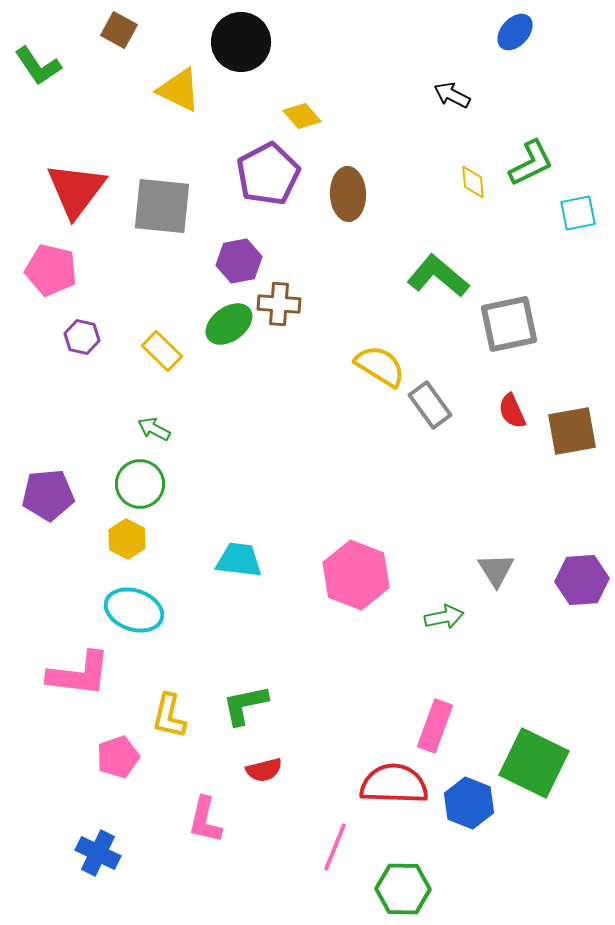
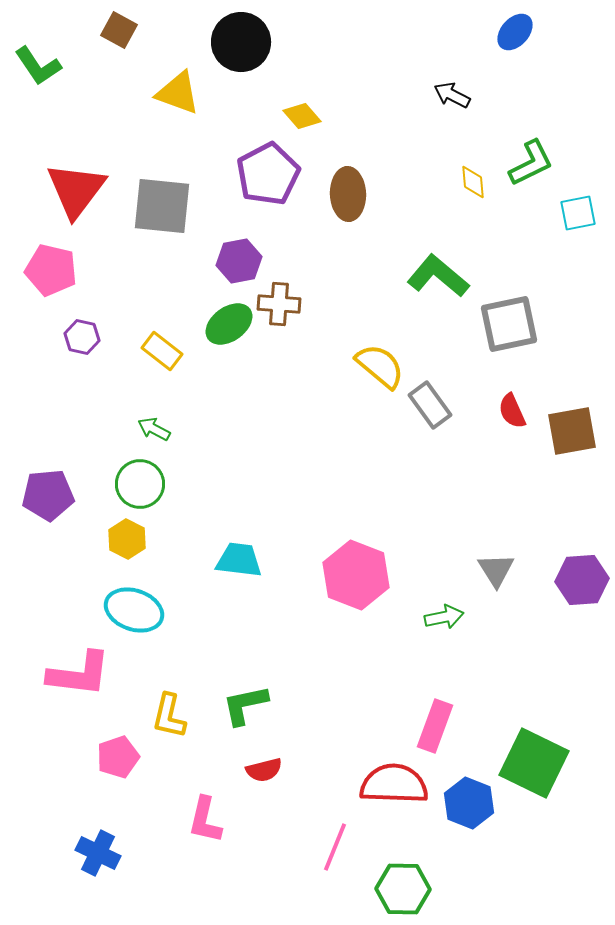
yellow triangle at (179, 90): moved 1 px left, 3 px down; rotated 6 degrees counterclockwise
yellow rectangle at (162, 351): rotated 6 degrees counterclockwise
yellow semicircle at (380, 366): rotated 8 degrees clockwise
